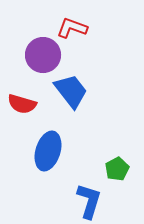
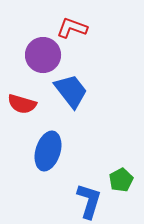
green pentagon: moved 4 px right, 11 px down
